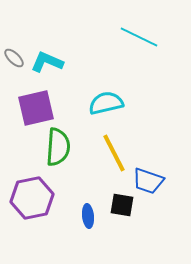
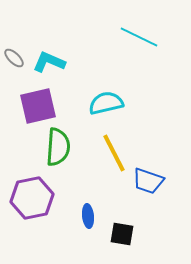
cyan L-shape: moved 2 px right
purple square: moved 2 px right, 2 px up
black square: moved 29 px down
